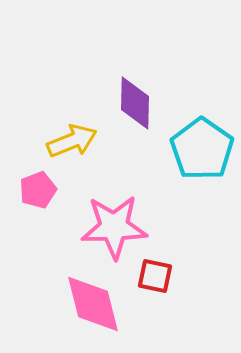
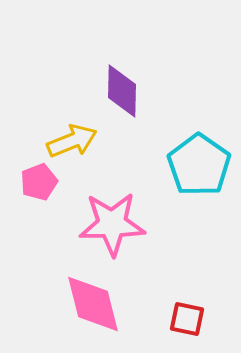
purple diamond: moved 13 px left, 12 px up
cyan pentagon: moved 3 px left, 16 px down
pink pentagon: moved 1 px right, 8 px up
pink star: moved 2 px left, 3 px up
red square: moved 32 px right, 43 px down
